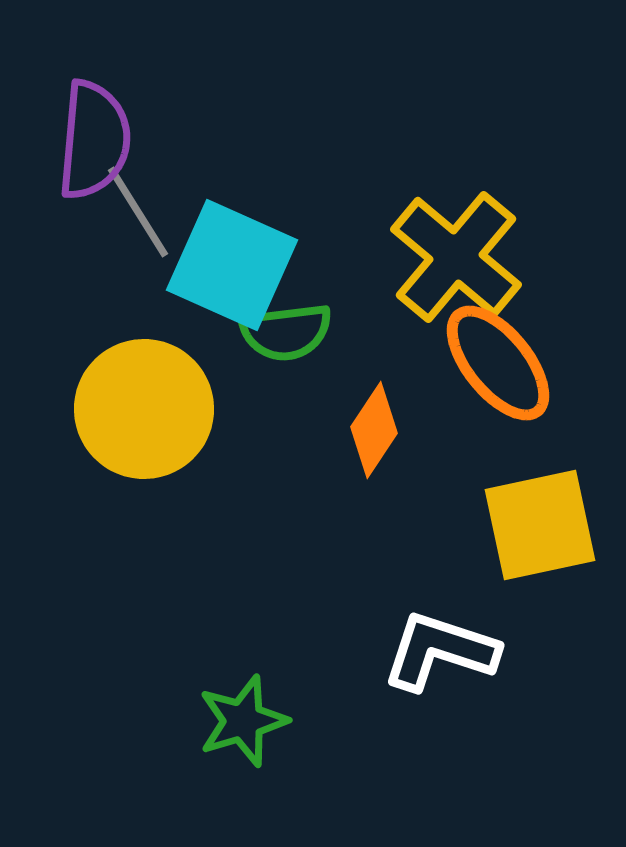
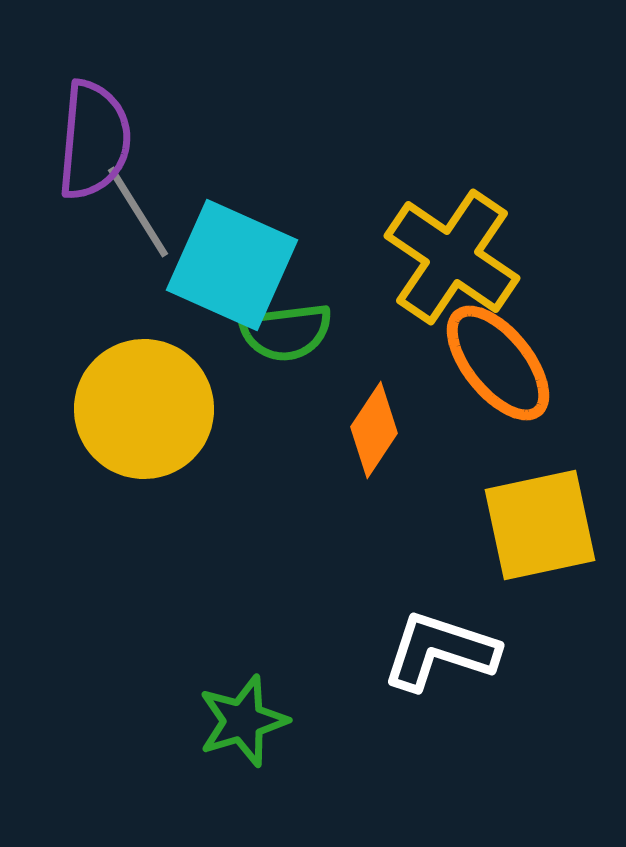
yellow cross: moved 4 px left; rotated 6 degrees counterclockwise
